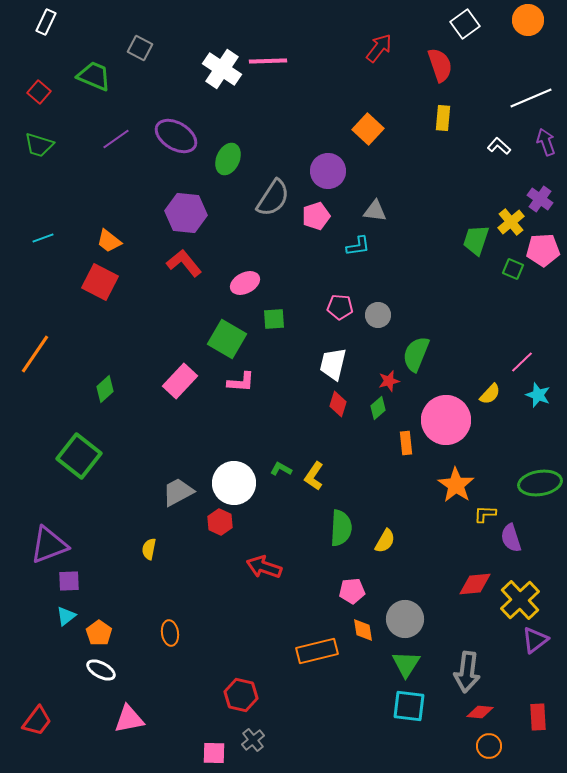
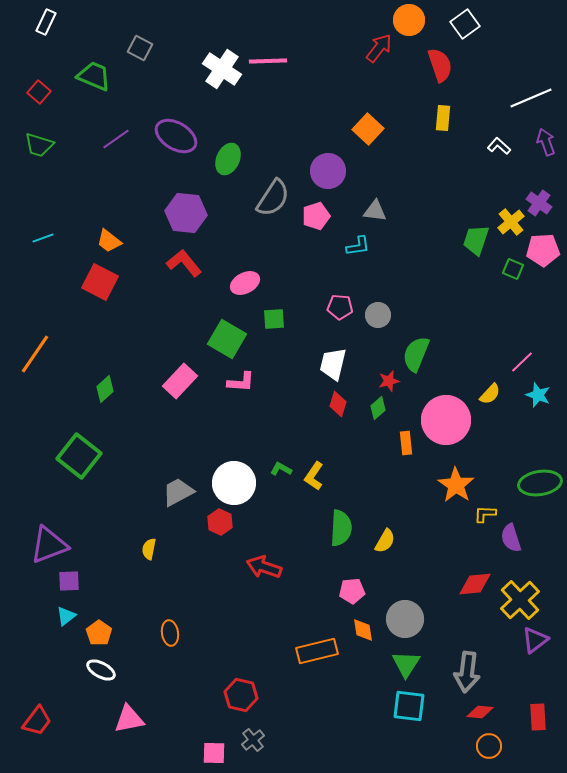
orange circle at (528, 20): moved 119 px left
purple cross at (540, 199): moved 1 px left, 4 px down
